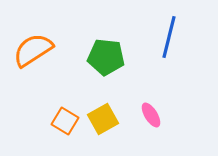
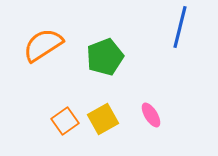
blue line: moved 11 px right, 10 px up
orange semicircle: moved 10 px right, 5 px up
green pentagon: moved 1 px left; rotated 27 degrees counterclockwise
orange square: rotated 24 degrees clockwise
